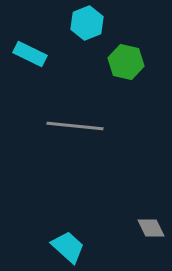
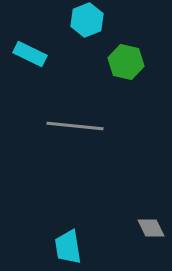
cyan hexagon: moved 3 px up
cyan trapezoid: rotated 141 degrees counterclockwise
